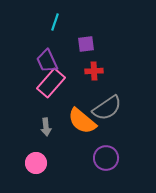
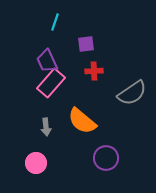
gray semicircle: moved 25 px right, 15 px up
